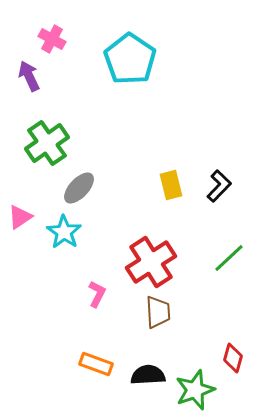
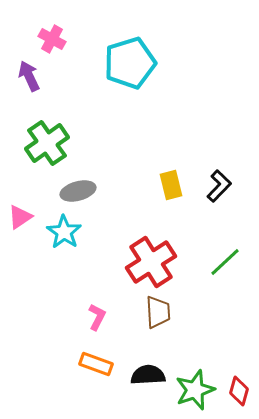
cyan pentagon: moved 4 px down; rotated 21 degrees clockwise
gray ellipse: moved 1 px left, 3 px down; rotated 32 degrees clockwise
green line: moved 4 px left, 4 px down
pink L-shape: moved 23 px down
red diamond: moved 6 px right, 33 px down
